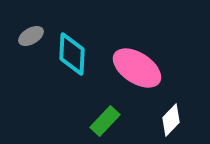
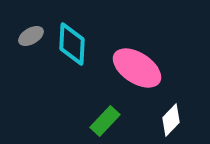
cyan diamond: moved 10 px up
